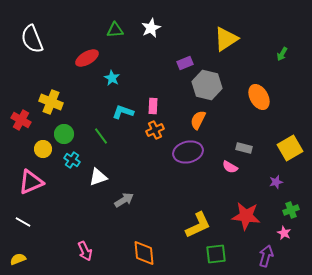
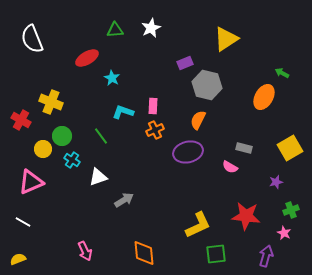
green arrow: moved 19 px down; rotated 88 degrees clockwise
orange ellipse: moved 5 px right; rotated 60 degrees clockwise
green circle: moved 2 px left, 2 px down
